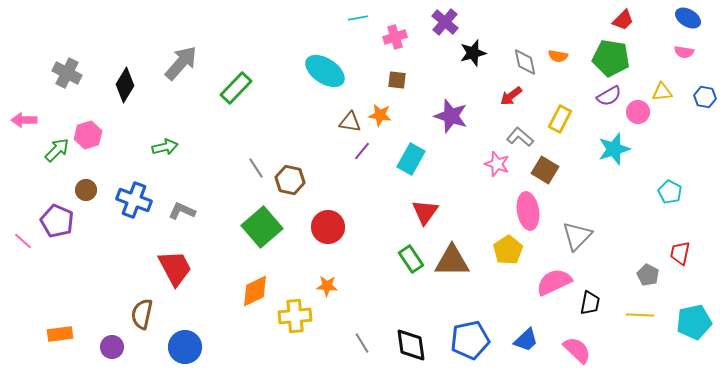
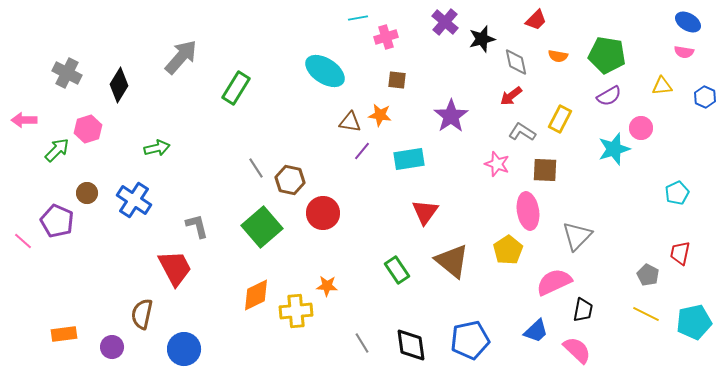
blue ellipse at (688, 18): moved 4 px down
red trapezoid at (623, 20): moved 87 px left
pink cross at (395, 37): moved 9 px left
black star at (473, 53): moved 9 px right, 14 px up
green pentagon at (611, 58): moved 4 px left, 3 px up
gray diamond at (525, 62): moved 9 px left
gray arrow at (181, 63): moved 6 px up
black diamond at (125, 85): moved 6 px left
green rectangle at (236, 88): rotated 12 degrees counterclockwise
yellow triangle at (662, 92): moved 6 px up
blue hexagon at (705, 97): rotated 15 degrees clockwise
pink circle at (638, 112): moved 3 px right, 16 px down
purple star at (451, 116): rotated 20 degrees clockwise
pink hexagon at (88, 135): moved 6 px up
gray L-shape at (520, 137): moved 2 px right, 5 px up; rotated 8 degrees counterclockwise
green arrow at (165, 147): moved 8 px left, 1 px down
cyan rectangle at (411, 159): moved 2 px left; rotated 52 degrees clockwise
brown square at (545, 170): rotated 28 degrees counterclockwise
brown circle at (86, 190): moved 1 px right, 3 px down
cyan pentagon at (670, 192): moved 7 px right, 1 px down; rotated 20 degrees clockwise
blue cross at (134, 200): rotated 12 degrees clockwise
gray L-shape at (182, 211): moved 15 px right, 15 px down; rotated 52 degrees clockwise
red circle at (328, 227): moved 5 px left, 14 px up
green rectangle at (411, 259): moved 14 px left, 11 px down
brown triangle at (452, 261): rotated 39 degrees clockwise
orange diamond at (255, 291): moved 1 px right, 4 px down
black trapezoid at (590, 303): moved 7 px left, 7 px down
yellow line at (640, 315): moved 6 px right, 1 px up; rotated 24 degrees clockwise
yellow cross at (295, 316): moved 1 px right, 5 px up
orange rectangle at (60, 334): moved 4 px right
blue trapezoid at (526, 340): moved 10 px right, 9 px up
blue circle at (185, 347): moved 1 px left, 2 px down
